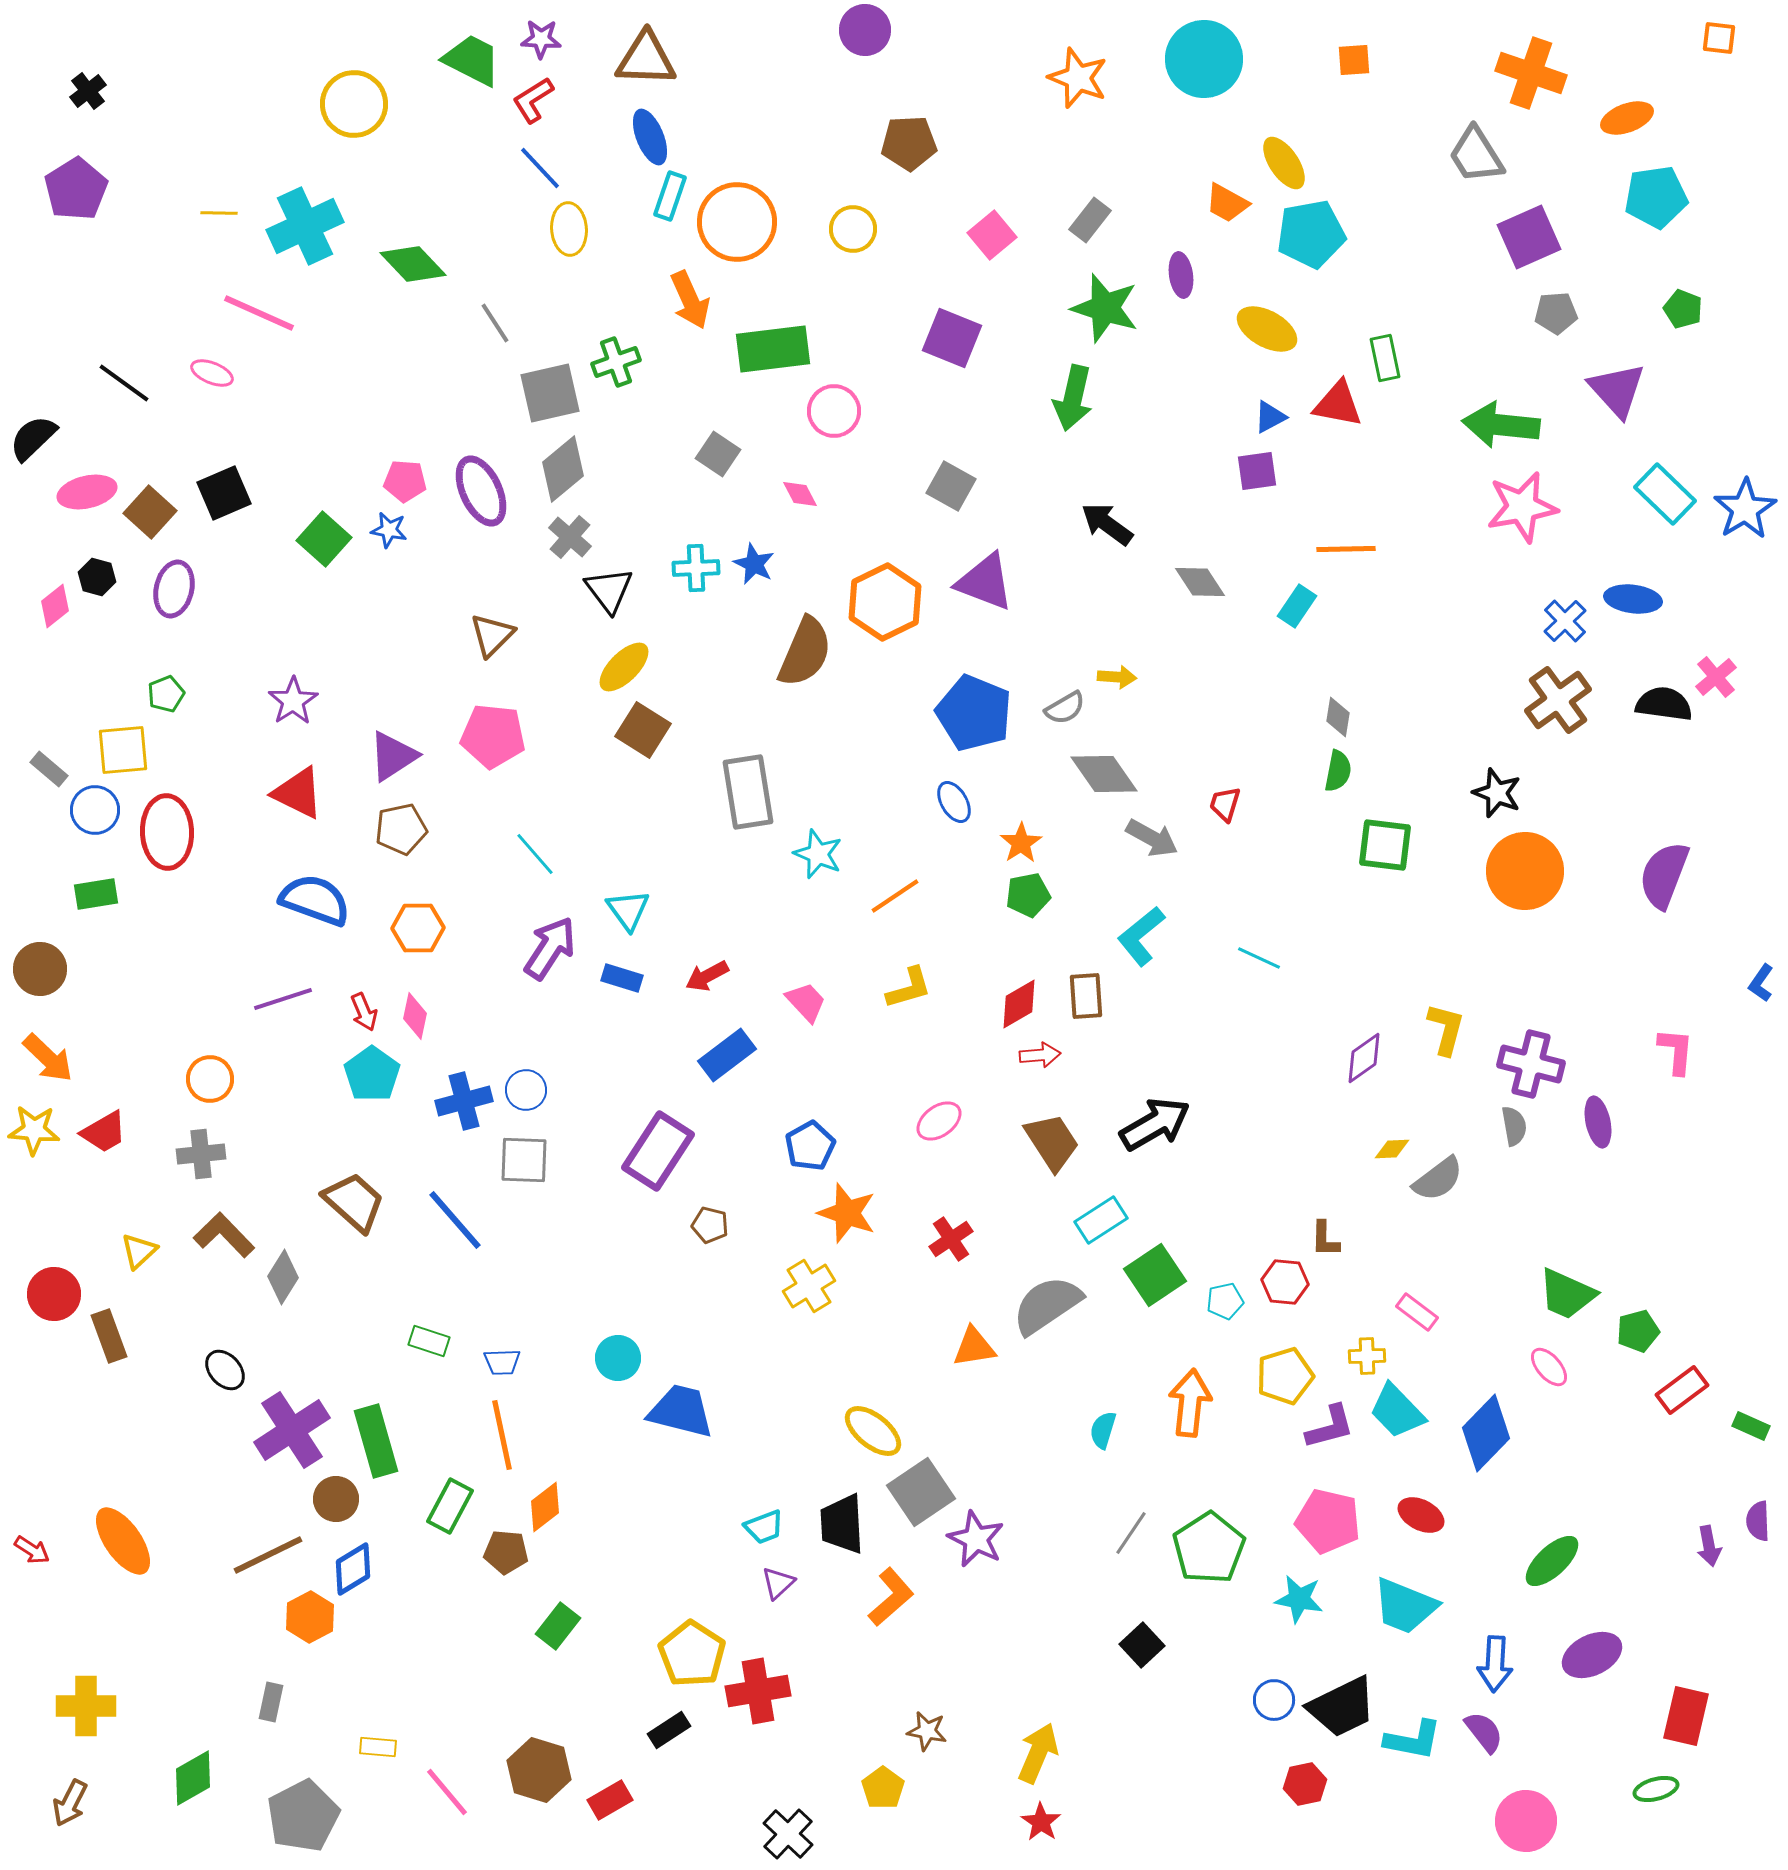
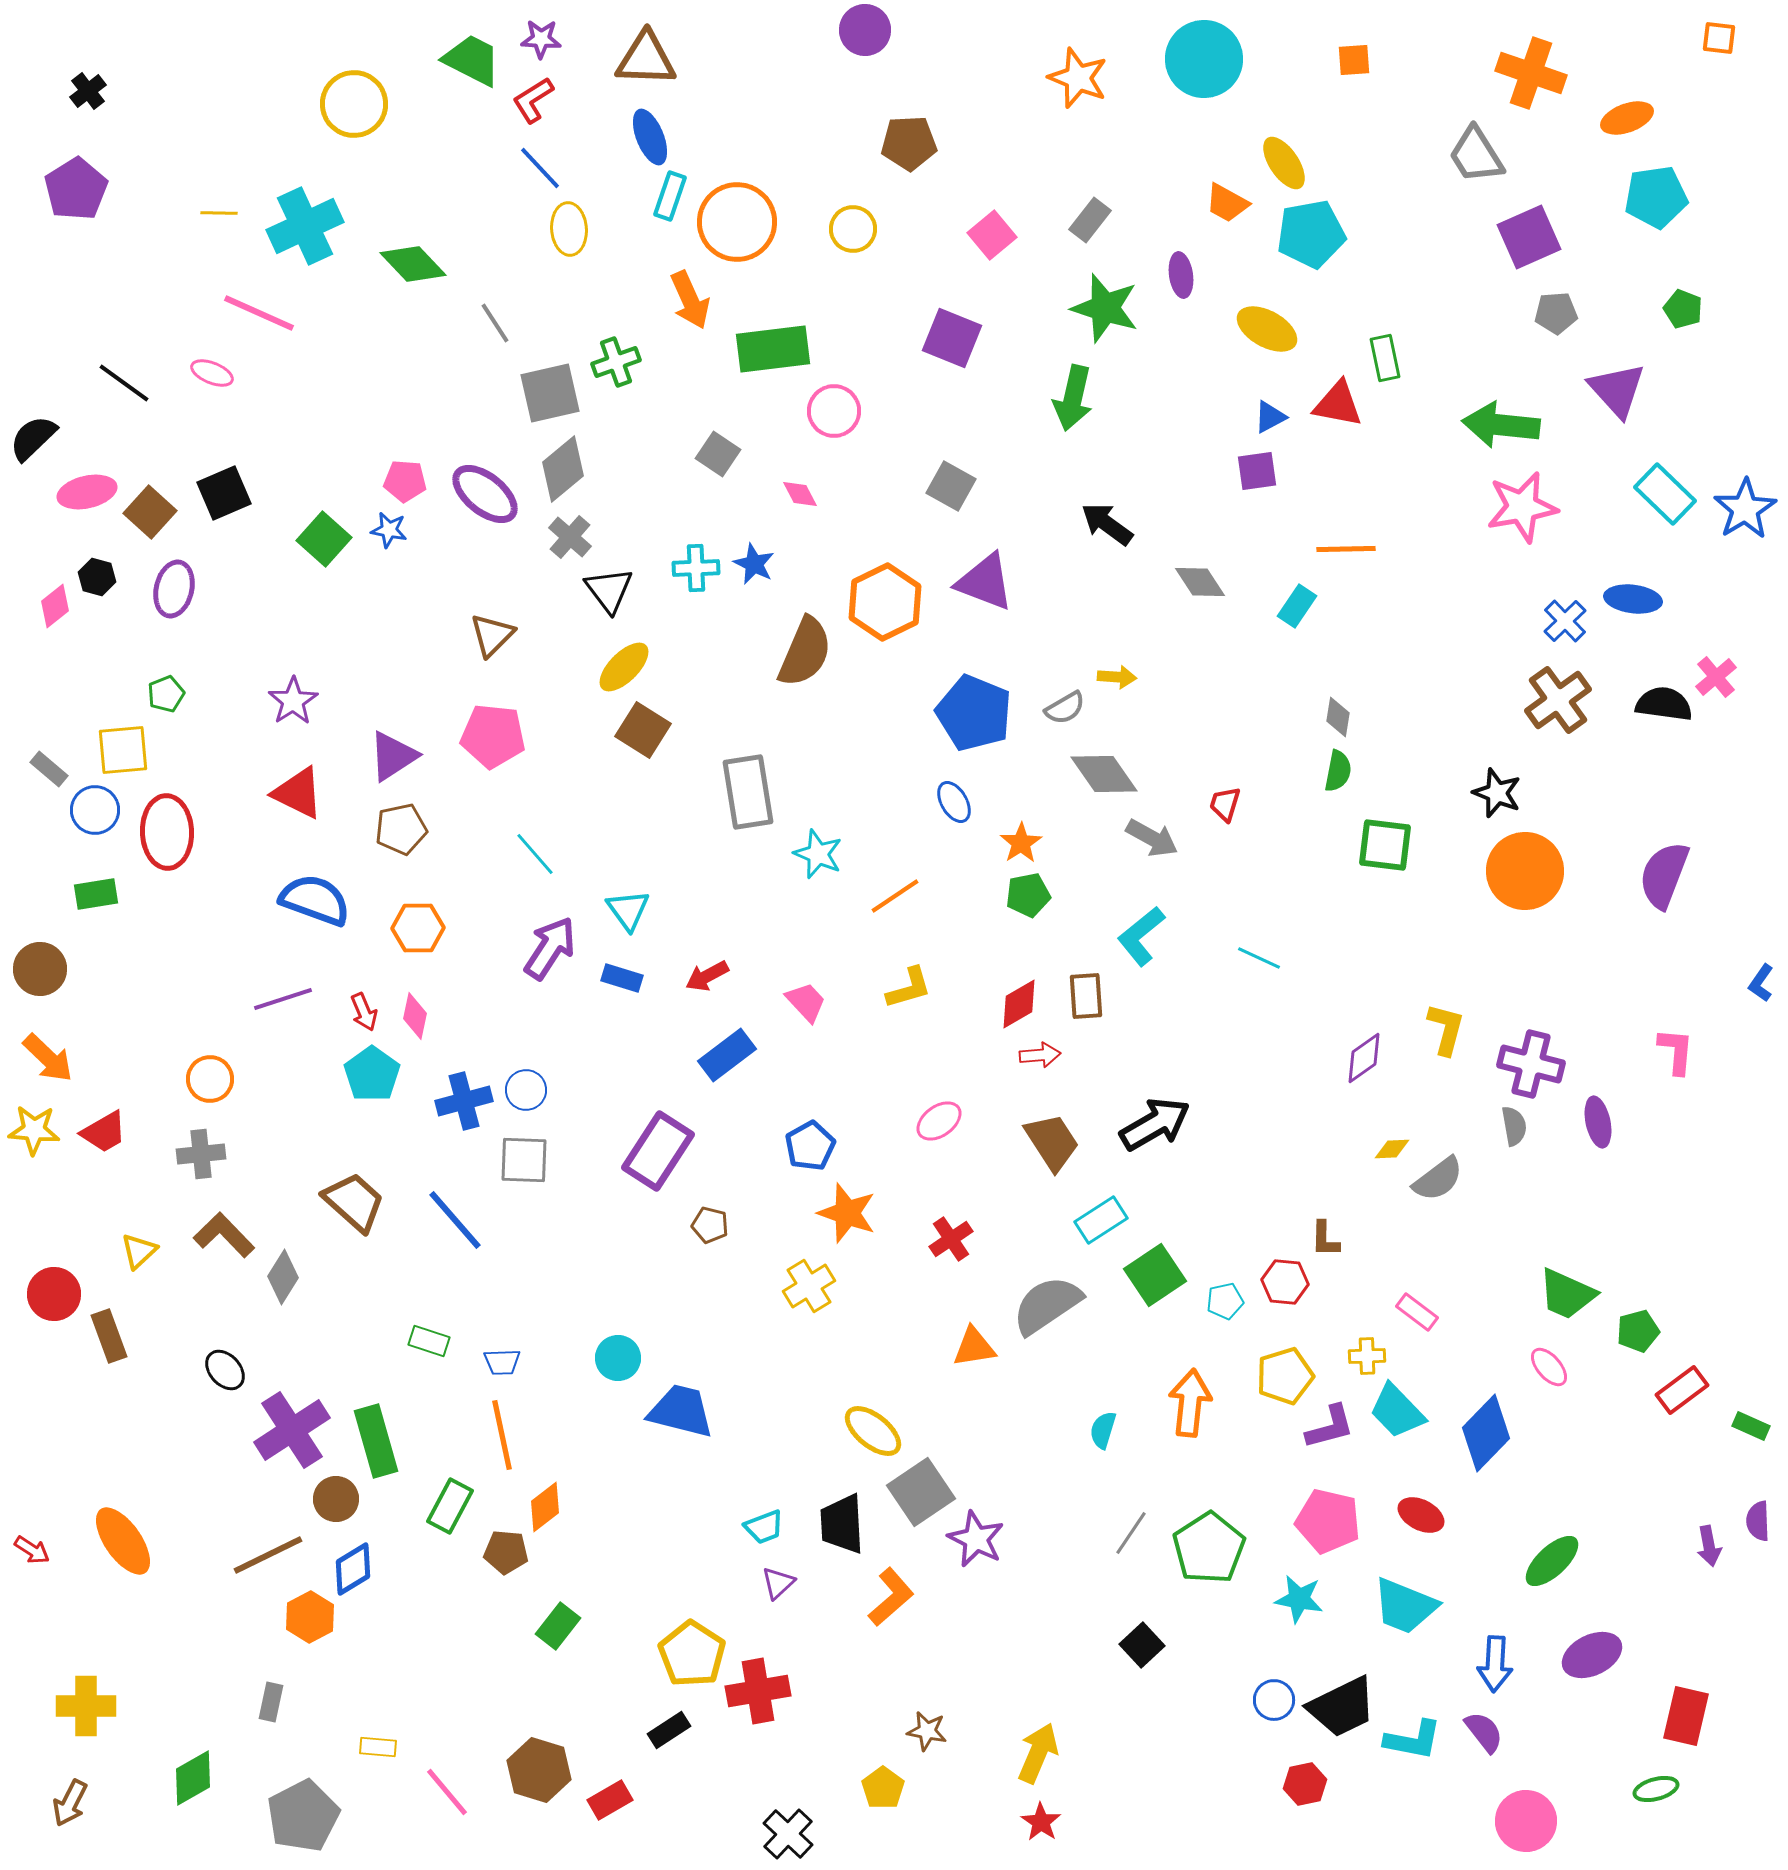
purple ellipse at (481, 491): moved 4 px right, 3 px down; rotated 26 degrees counterclockwise
